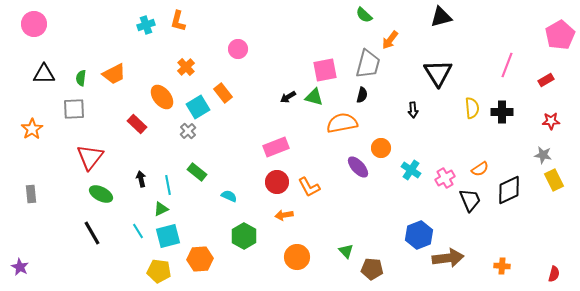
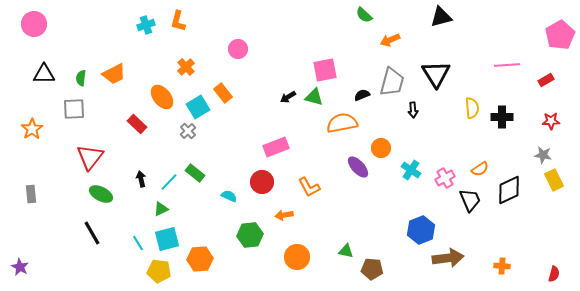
orange arrow at (390, 40): rotated 30 degrees clockwise
gray trapezoid at (368, 64): moved 24 px right, 18 px down
pink line at (507, 65): rotated 65 degrees clockwise
black triangle at (438, 73): moved 2 px left, 1 px down
black semicircle at (362, 95): rotated 126 degrees counterclockwise
black cross at (502, 112): moved 5 px down
green rectangle at (197, 172): moved 2 px left, 1 px down
red circle at (277, 182): moved 15 px left
cyan line at (168, 185): moved 1 px right, 3 px up; rotated 54 degrees clockwise
cyan line at (138, 231): moved 12 px down
blue hexagon at (419, 235): moved 2 px right, 5 px up
cyan square at (168, 236): moved 1 px left, 3 px down
green hexagon at (244, 236): moved 6 px right, 1 px up; rotated 25 degrees clockwise
green triangle at (346, 251): rotated 35 degrees counterclockwise
